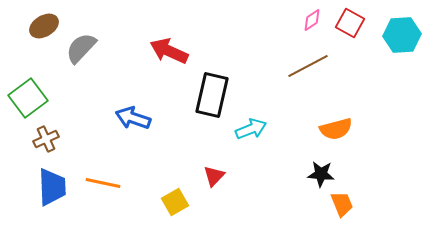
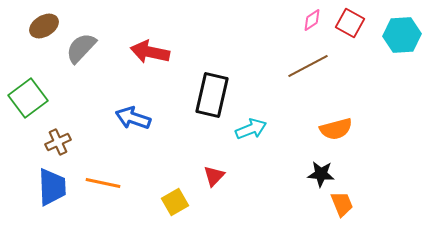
red arrow: moved 19 px left, 1 px down; rotated 12 degrees counterclockwise
brown cross: moved 12 px right, 3 px down
